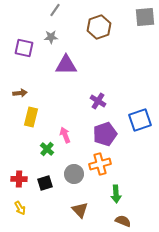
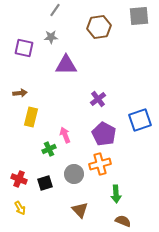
gray square: moved 6 px left, 1 px up
brown hexagon: rotated 10 degrees clockwise
purple cross: moved 2 px up; rotated 21 degrees clockwise
purple pentagon: moved 1 px left; rotated 25 degrees counterclockwise
green cross: moved 2 px right; rotated 24 degrees clockwise
red cross: rotated 21 degrees clockwise
